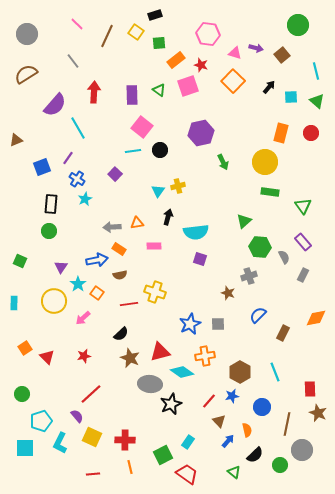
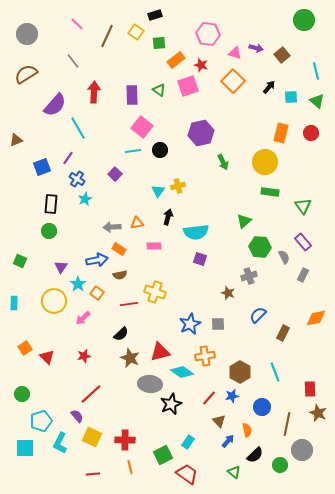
green circle at (298, 25): moved 6 px right, 5 px up
red line at (209, 401): moved 3 px up
